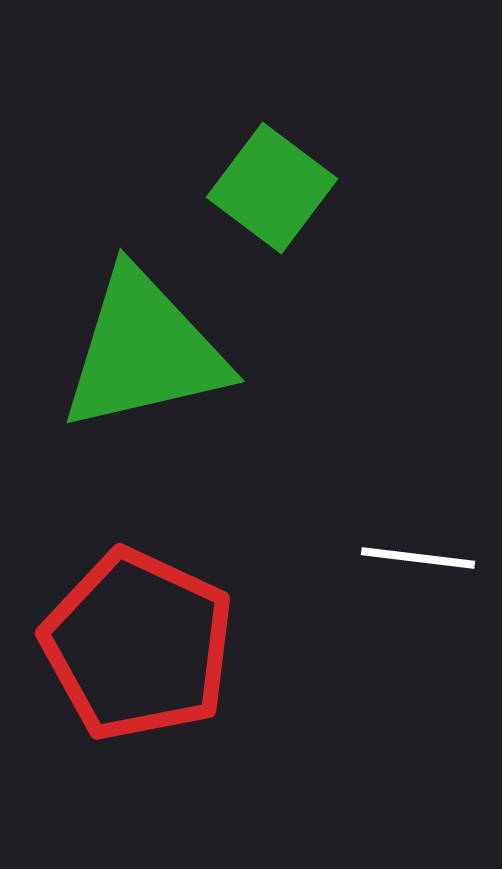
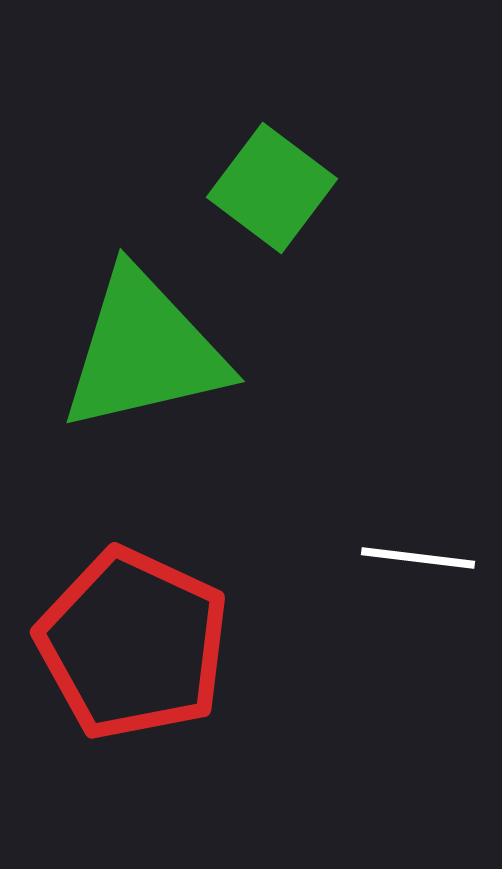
red pentagon: moved 5 px left, 1 px up
